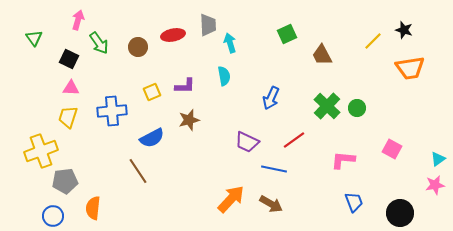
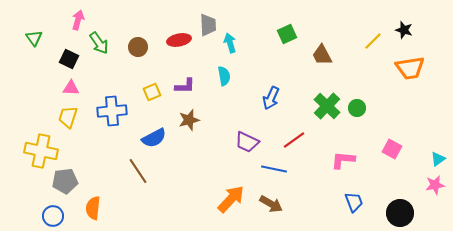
red ellipse: moved 6 px right, 5 px down
blue semicircle: moved 2 px right
yellow cross: rotated 32 degrees clockwise
